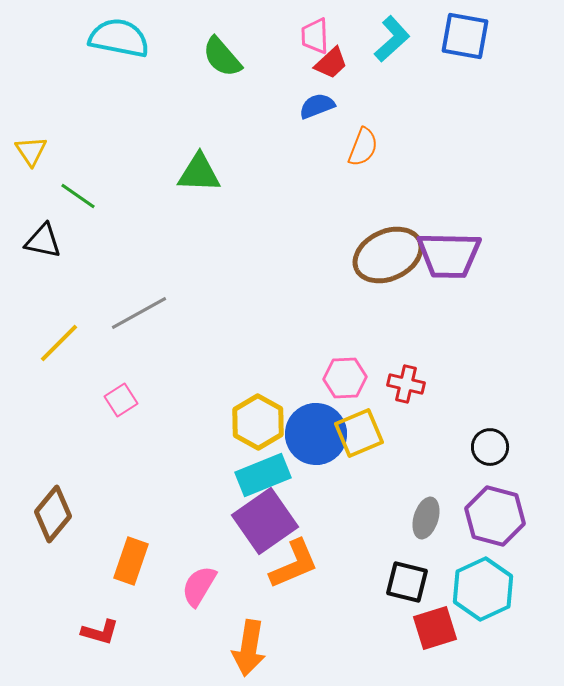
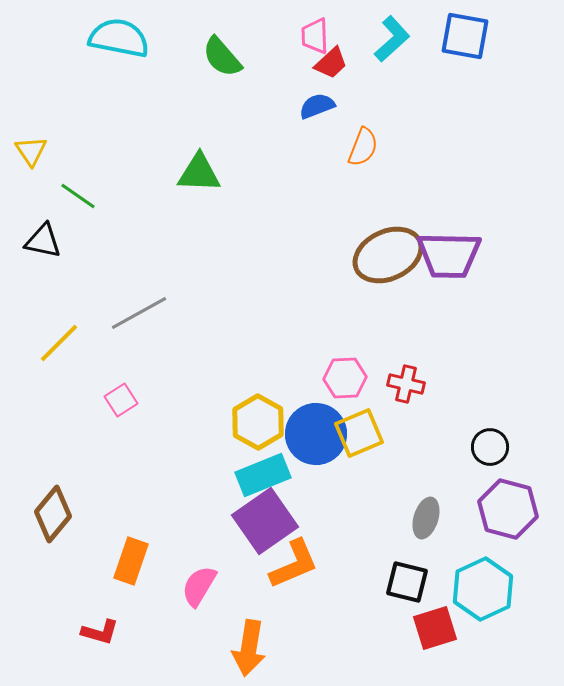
purple hexagon: moved 13 px right, 7 px up
